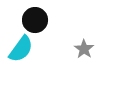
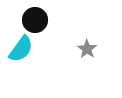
gray star: moved 3 px right
